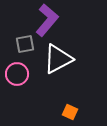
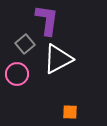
purple L-shape: rotated 32 degrees counterclockwise
gray square: rotated 30 degrees counterclockwise
orange square: rotated 21 degrees counterclockwise
